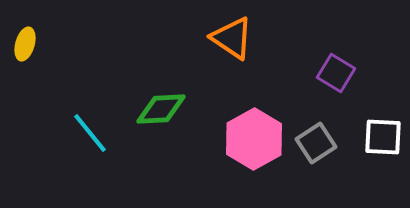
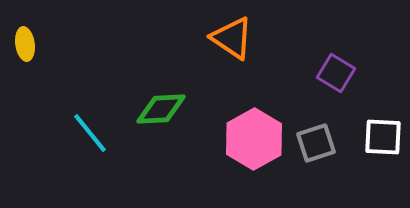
yellow ellipse: rotated 24 degrees counterclockwise
gray square: rotated 15 degrees clockwise
